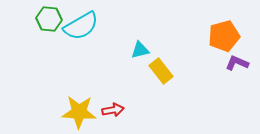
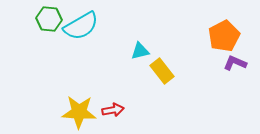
orange pentagon: rotated 12 degrees counterclockwise
cyan triangle: moved 1 px down
purple L-shape: moved 2 px left
yellow rectangle: moved 1 px right
